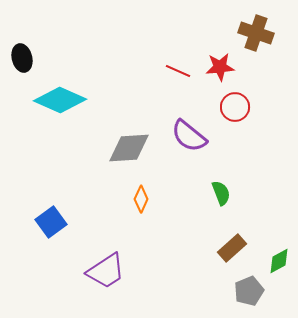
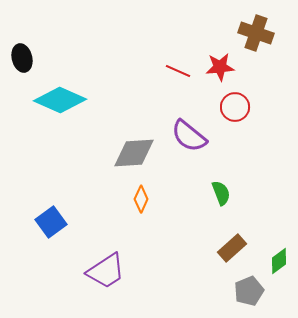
gray diamond: moved 5 px right, 5 px down
green diamond: rotated 8 degrees counterclockwise
